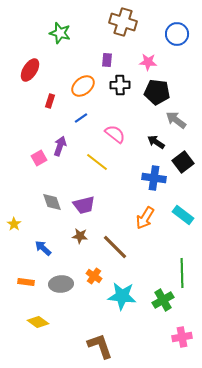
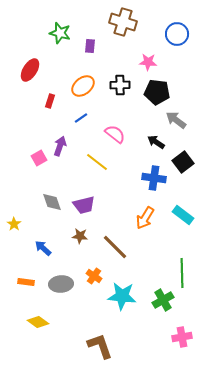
purple rectangle: moved 17 px left, 14 px up
